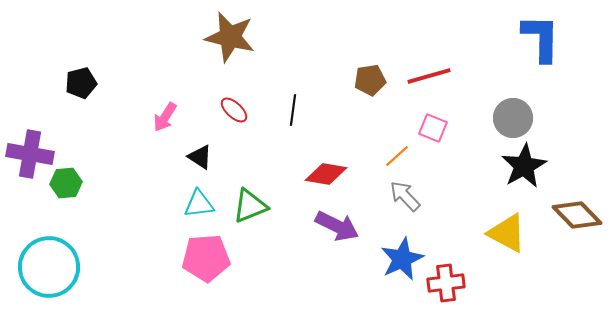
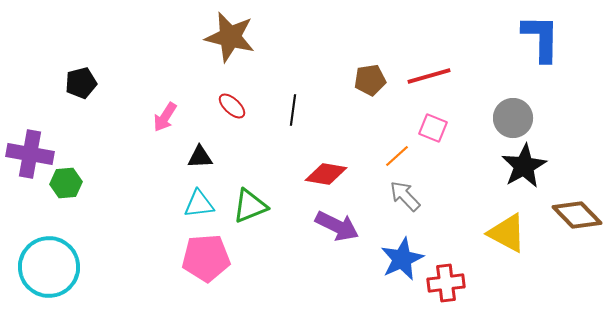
red ellipse: moved 2 px left, 4 px up
black triangle: rotated 36 degrees counterclockwise
